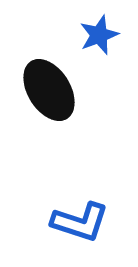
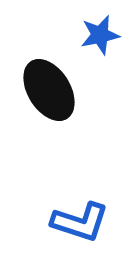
blue star: moved 1 px right; rotated 9 degrees clockwise
